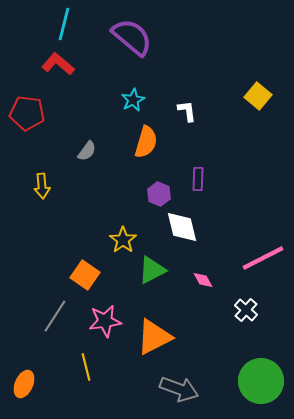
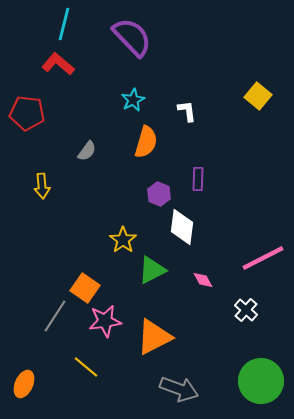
purple semicircle: rotated 6 degrees clockwise
white diamond: rotated 21 degrees clockwise
orange square: moved 13 px down
yellow line: rotated 36 degrees counterclockwise
